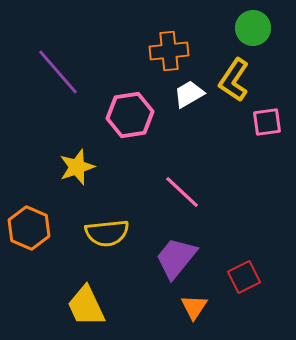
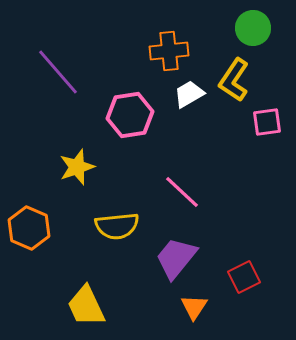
yellow semicircle: moved 10 px right, 7 px up
